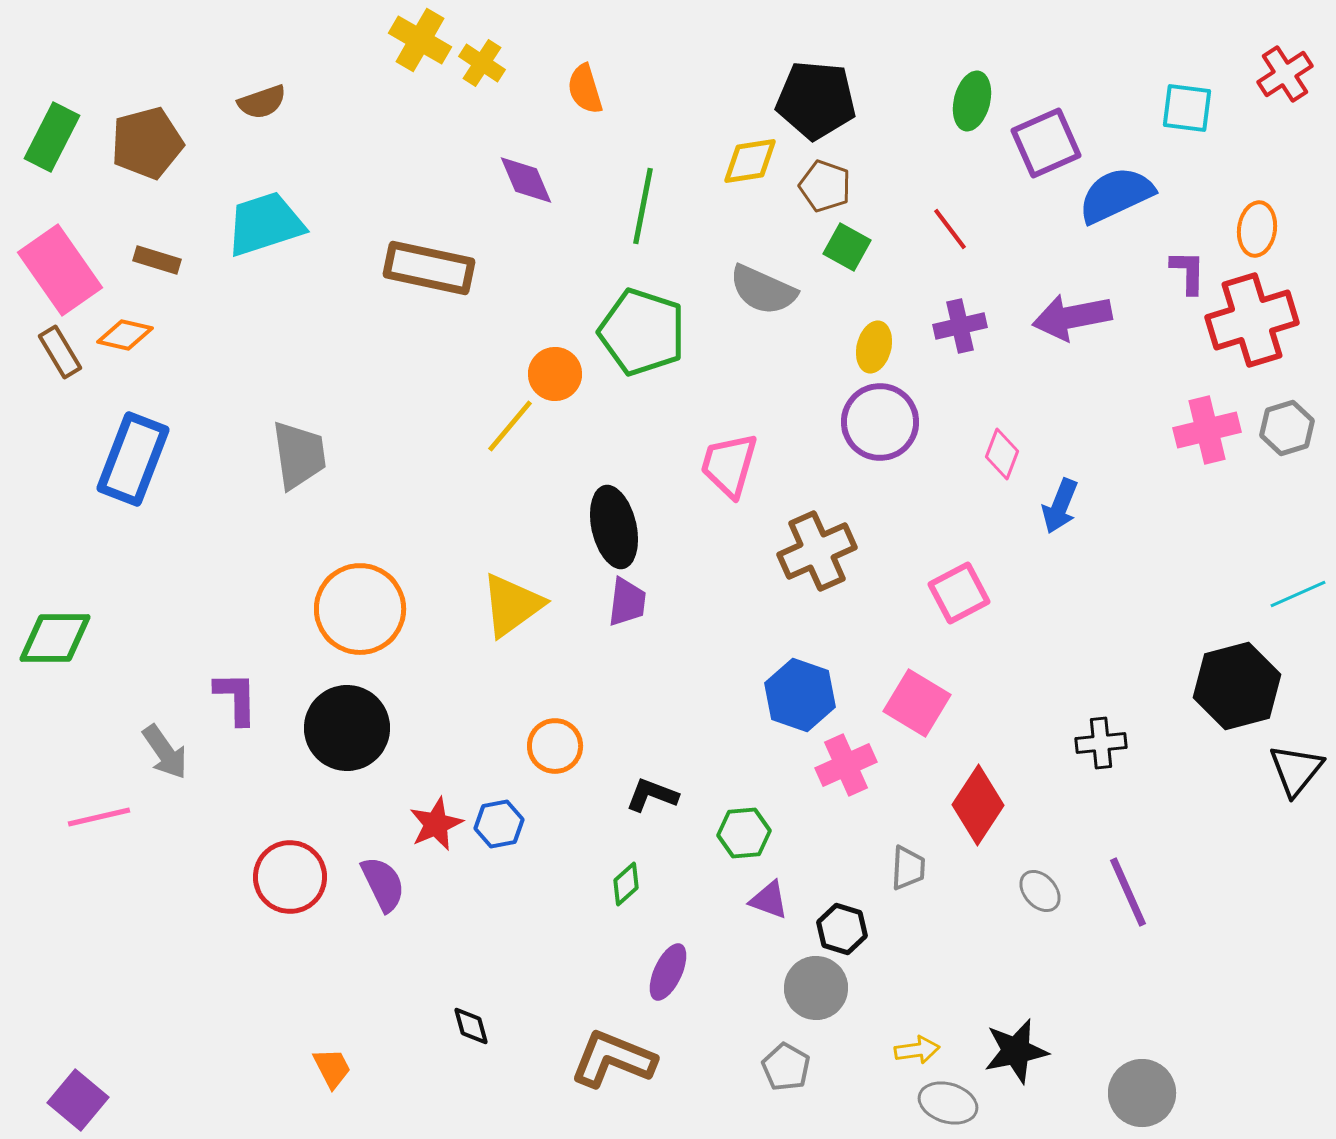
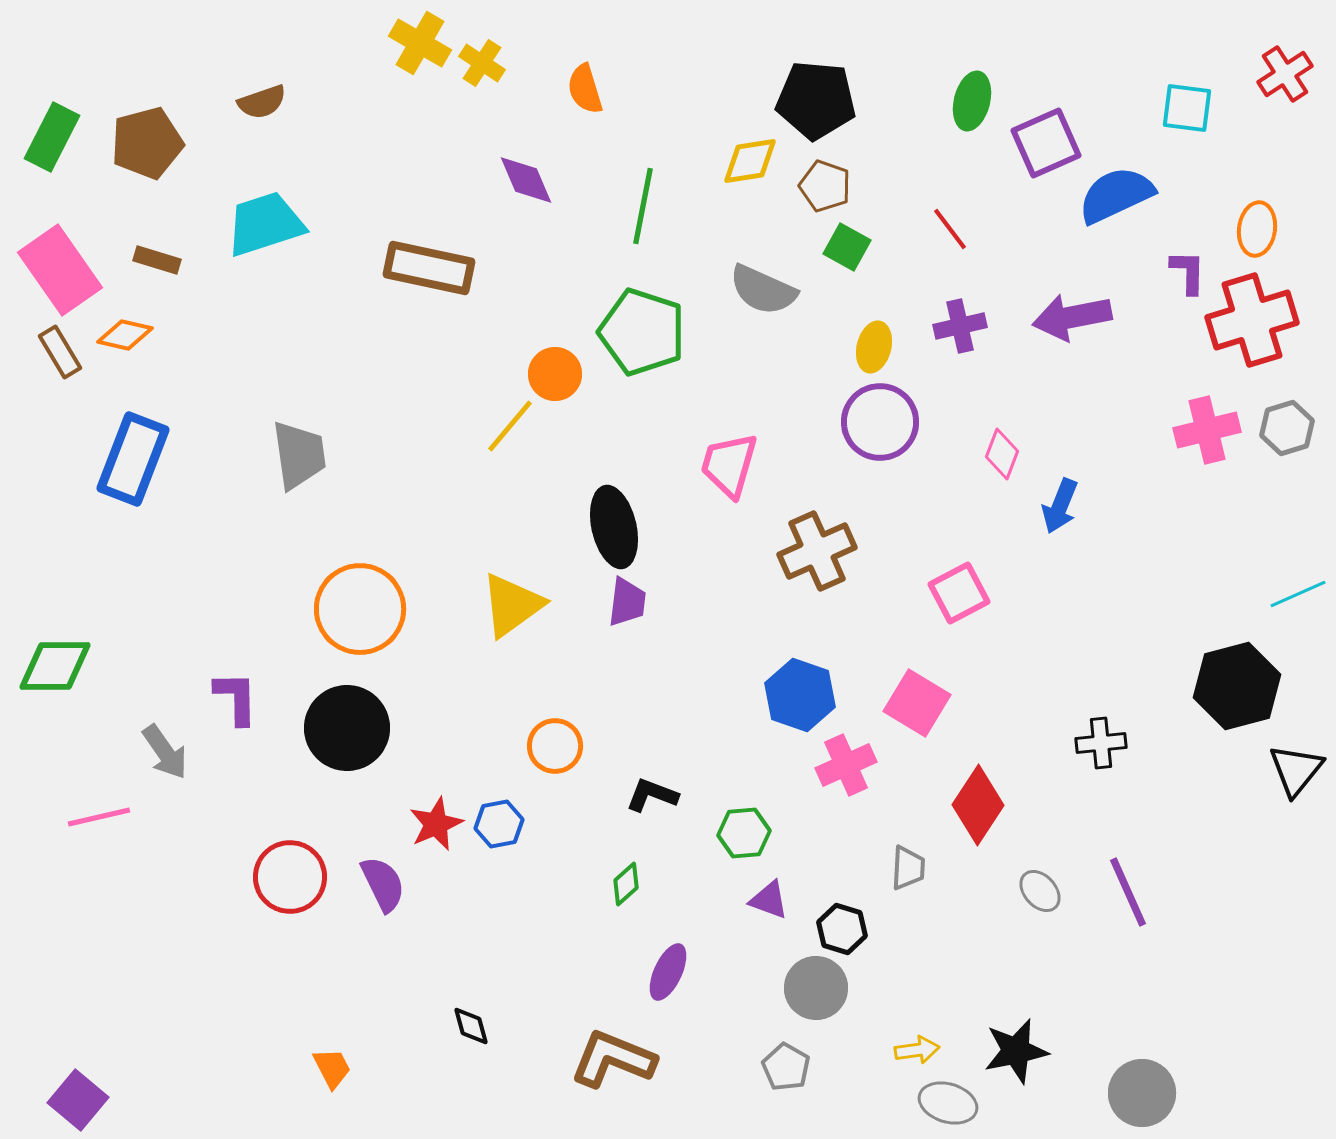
yellow cross at (420, 40): moved 3 px down
green diamond at (55, 638): moved 28 px down
